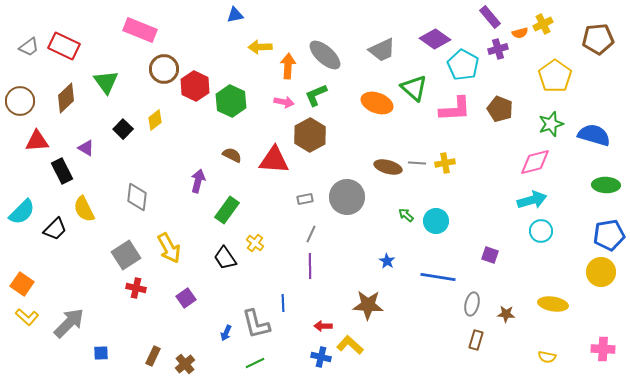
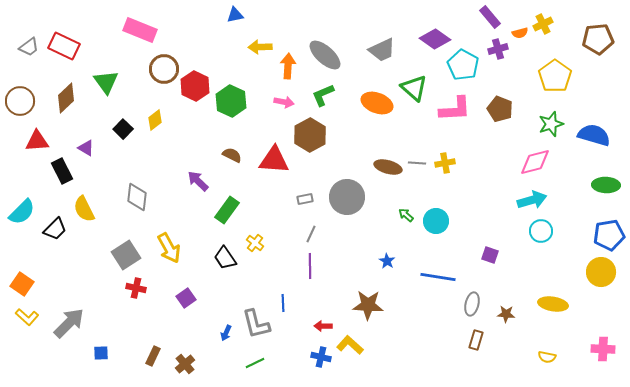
green L-shape at (316, 95): moved 7 px right
purple arrow at (198, 181): rotated 60 degrees counterclockwise
